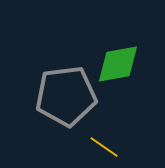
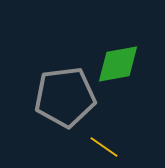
gray pentagon: moved 1 px left, 1 px down
